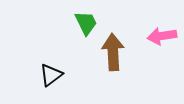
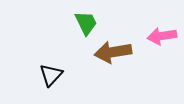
brown arrow: rotated 96 degrees counterclockwise
black triangle: rotated 10 degrees counterclockwise
